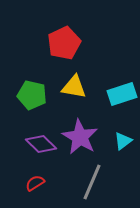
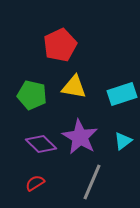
red pentagon: moved 4 px left, 2 px down
